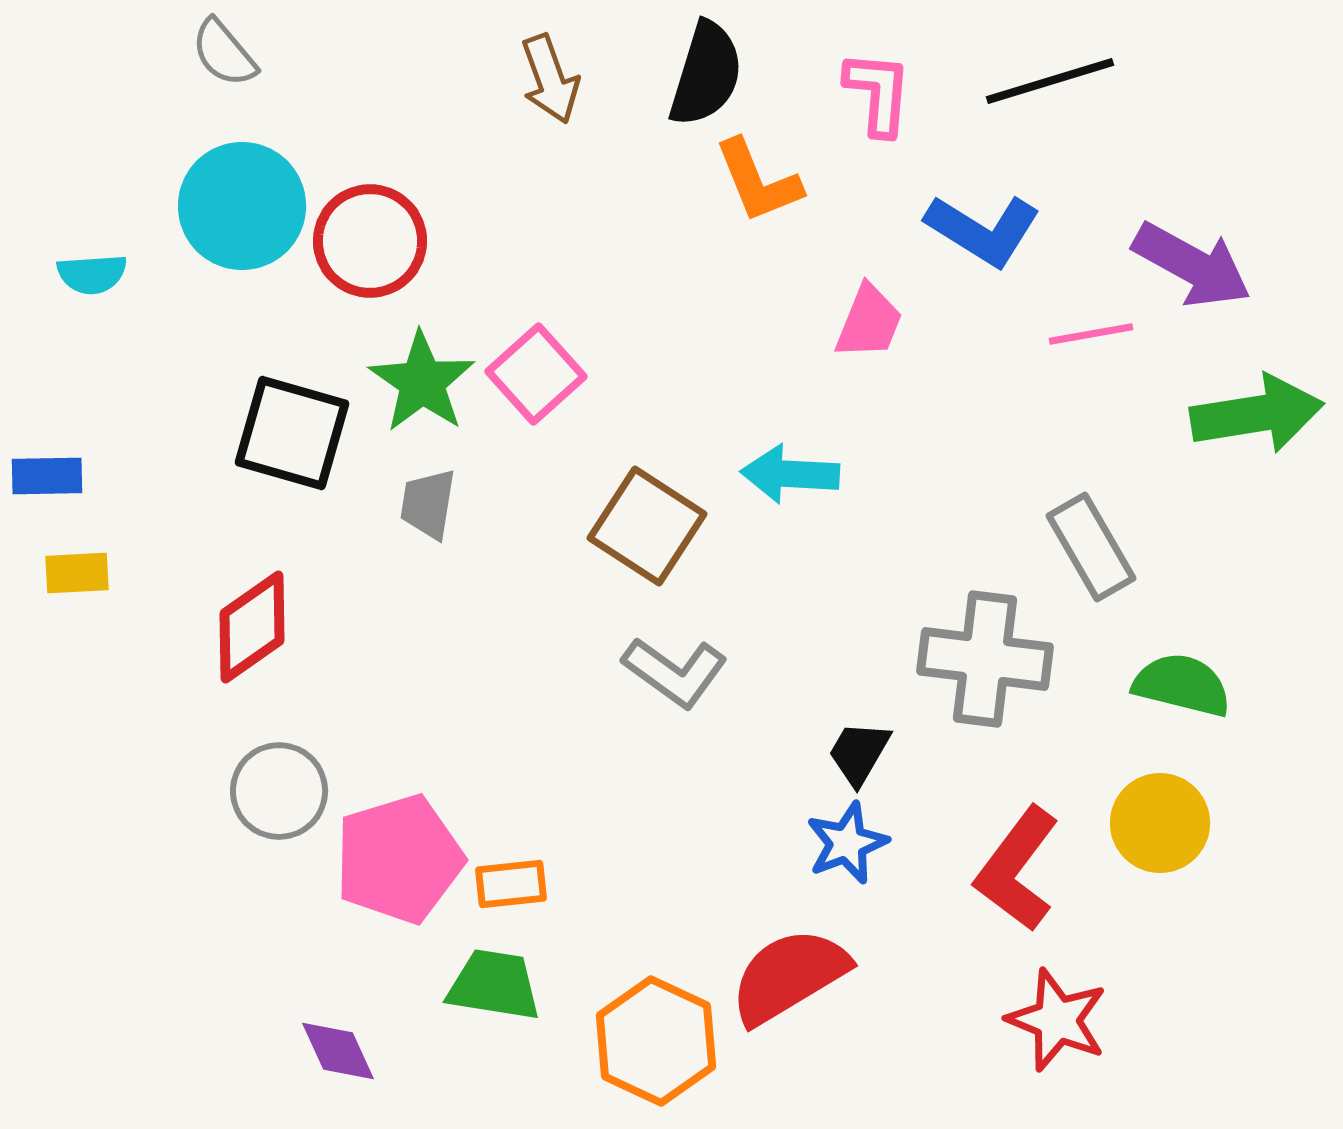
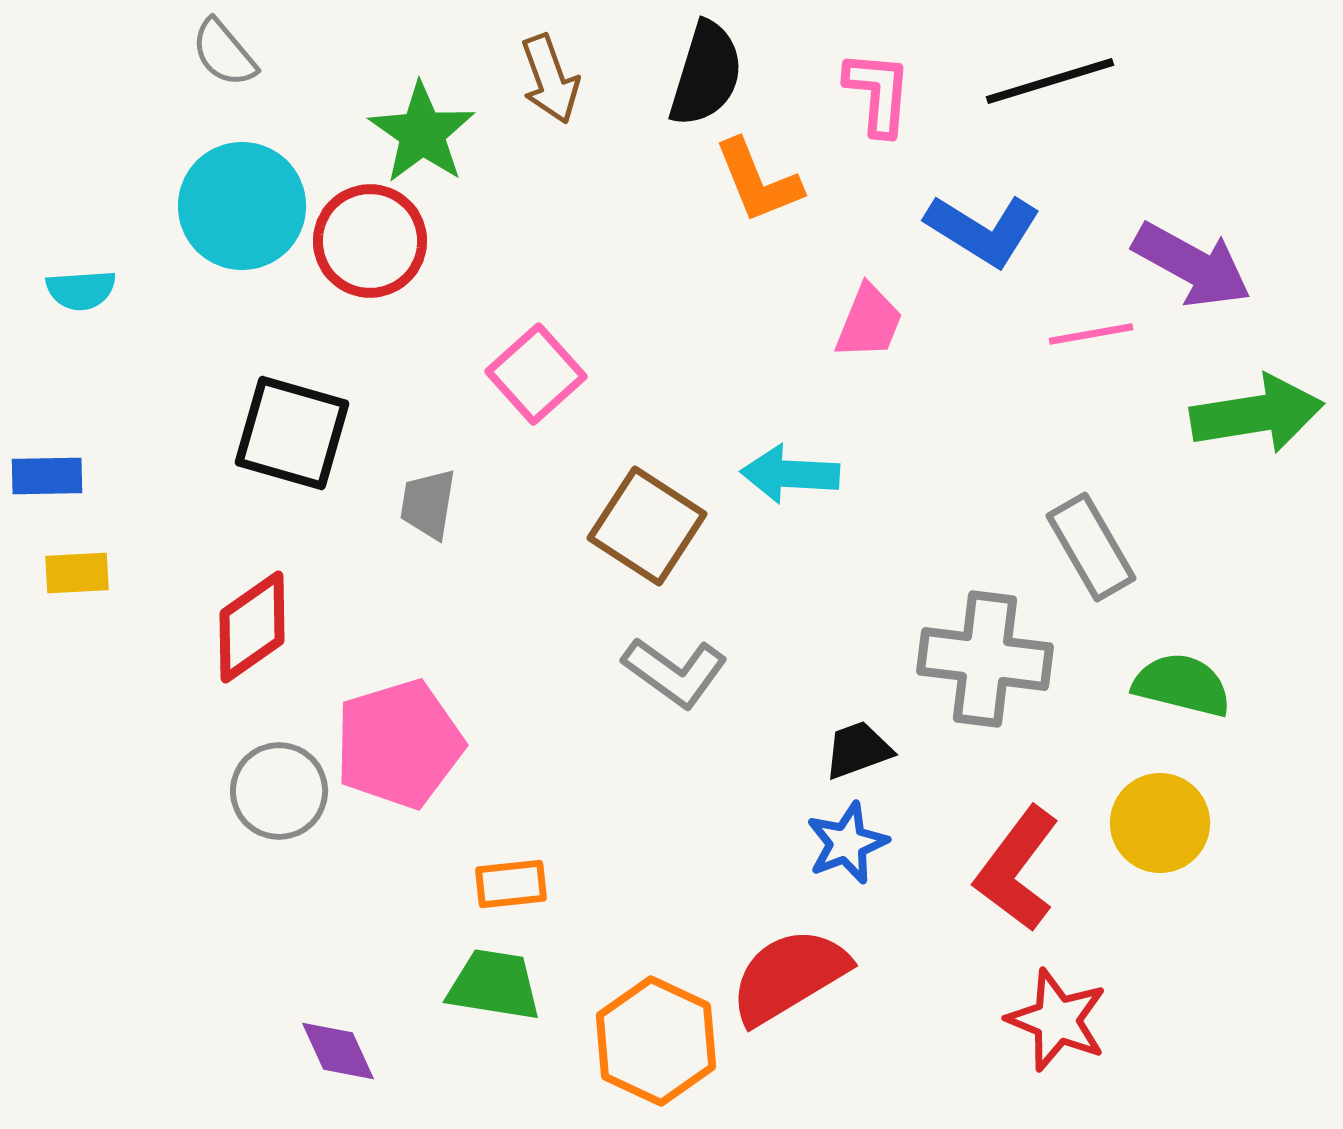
cyan semicircle: moved 11 px left, 16 px down
green star: moved 249 px up
black trapezoid: moved 1 px left, 3 px up; rotated 40 degrees clockwise
pink pentagon: moved 115 px up
